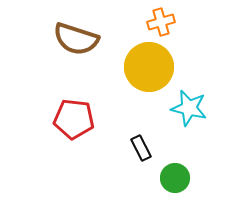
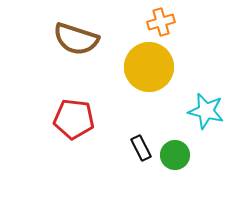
cyan star: moved 17 px right, 3 px down
green circle: moved 23 px up
